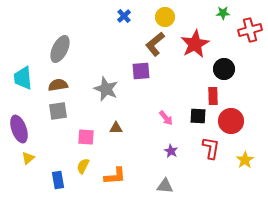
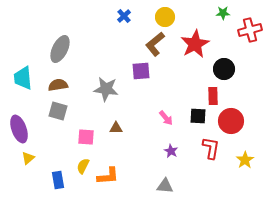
gray star: rotated 15 degrees counterclockwise
gray square: rotated 24 degrees clockwise
orange L-shape: moved 7 px left
